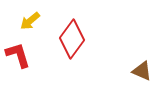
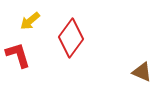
red diamond: moved 1 px left, 1 px up
brown triangle: moved 1 px down
